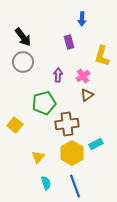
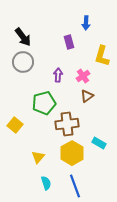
blue arrow: moved 4 px right, 4 px down
brown triangle: moved 1 px down
cyan rectangle: moved 3 px right, 1 px up; rotated 56 degrees clockwise
